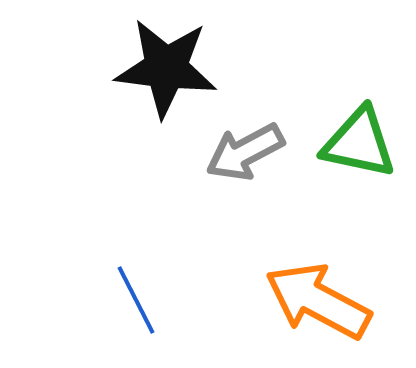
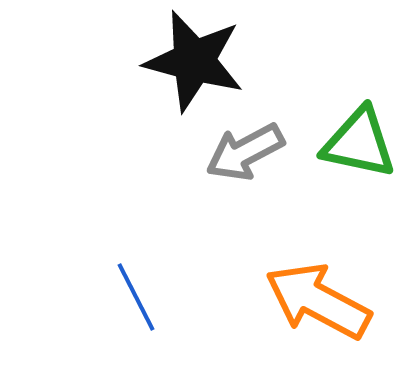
black star: moved 28 px right, 7 px up; rotated 8 degrees clockwise
blue line: moved 3 px up
